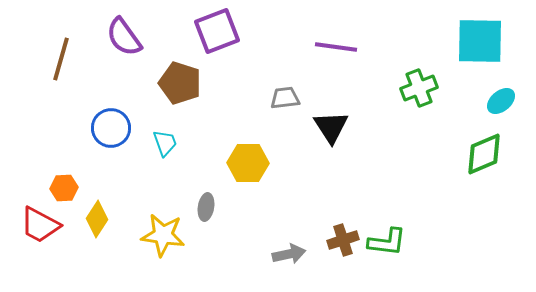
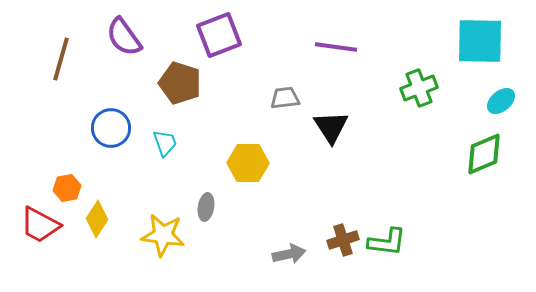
purple square: moved 2 px right, 4 px down
orange hexagon: moved 3 px right; rotated 8 degrees counterclockwise
